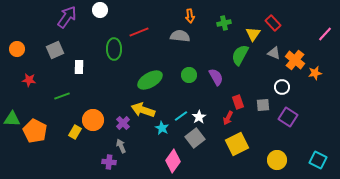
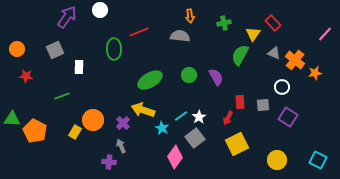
red star at (29, 80): moved 3 px left, 4 px up
red rectangle at (238, 102): moved 2 px right; rotated 16 degrees clockwise
pink diamond at (173, 161): moved 2 px right, 4 px up
